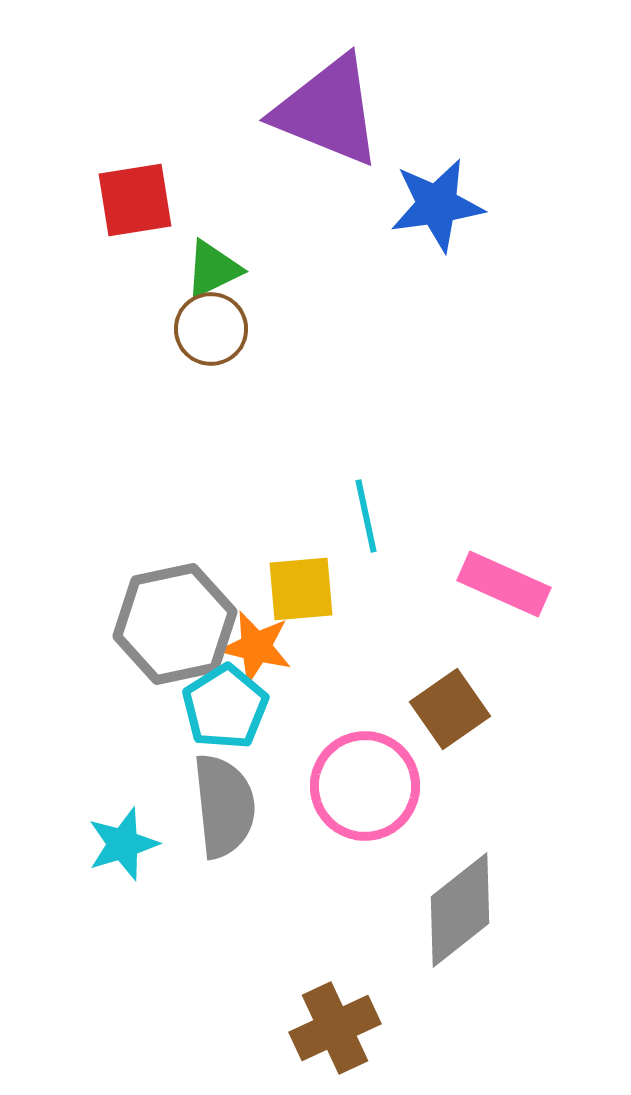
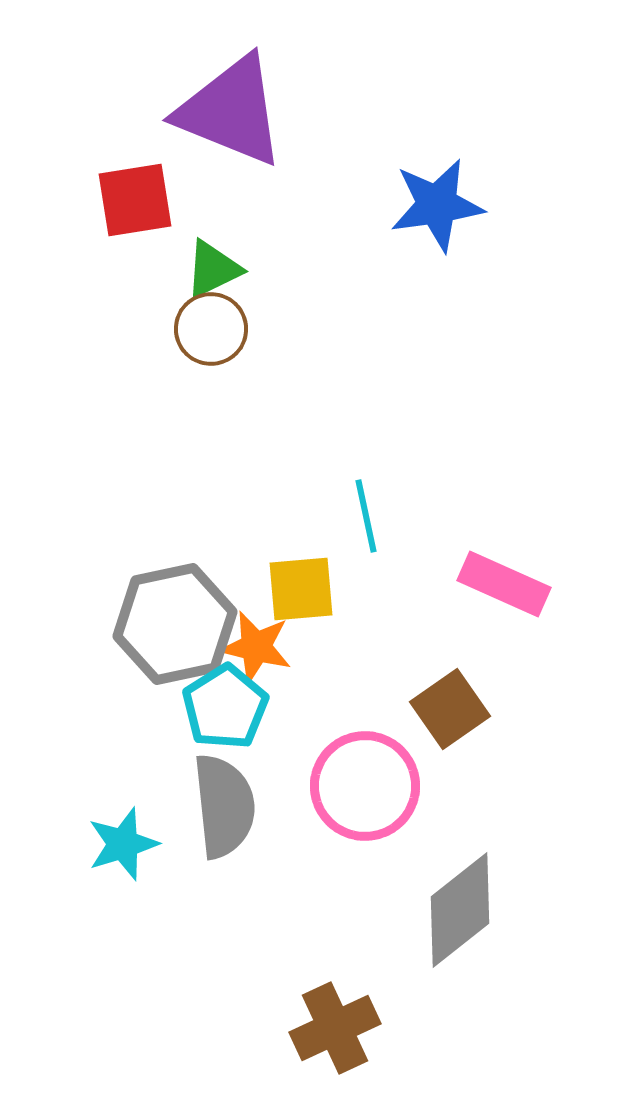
purple triangle: moved 97 px left
